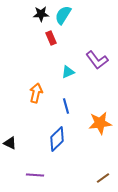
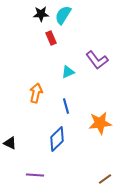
brown line: moved 2 px right, 1 px down
